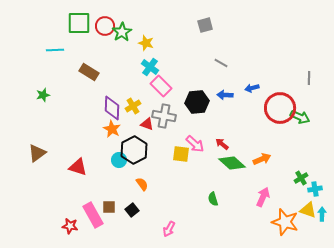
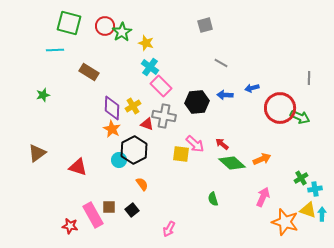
green square at (79, 23): moved 10 px left; rotated 15 degrees clockwise
